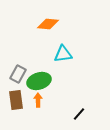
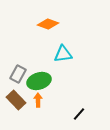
orange diamond: rotated 15 degrees clockwise
brown rectangle: rotated 36 degrees counterclockwise
